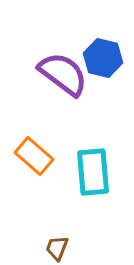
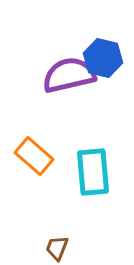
purple semicircle: moved 6 px right, 1 px down; rotated 50 degrees counterclockwise
